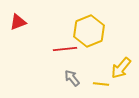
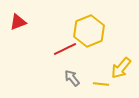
red line: rotated 20 degrees counterclockwise
